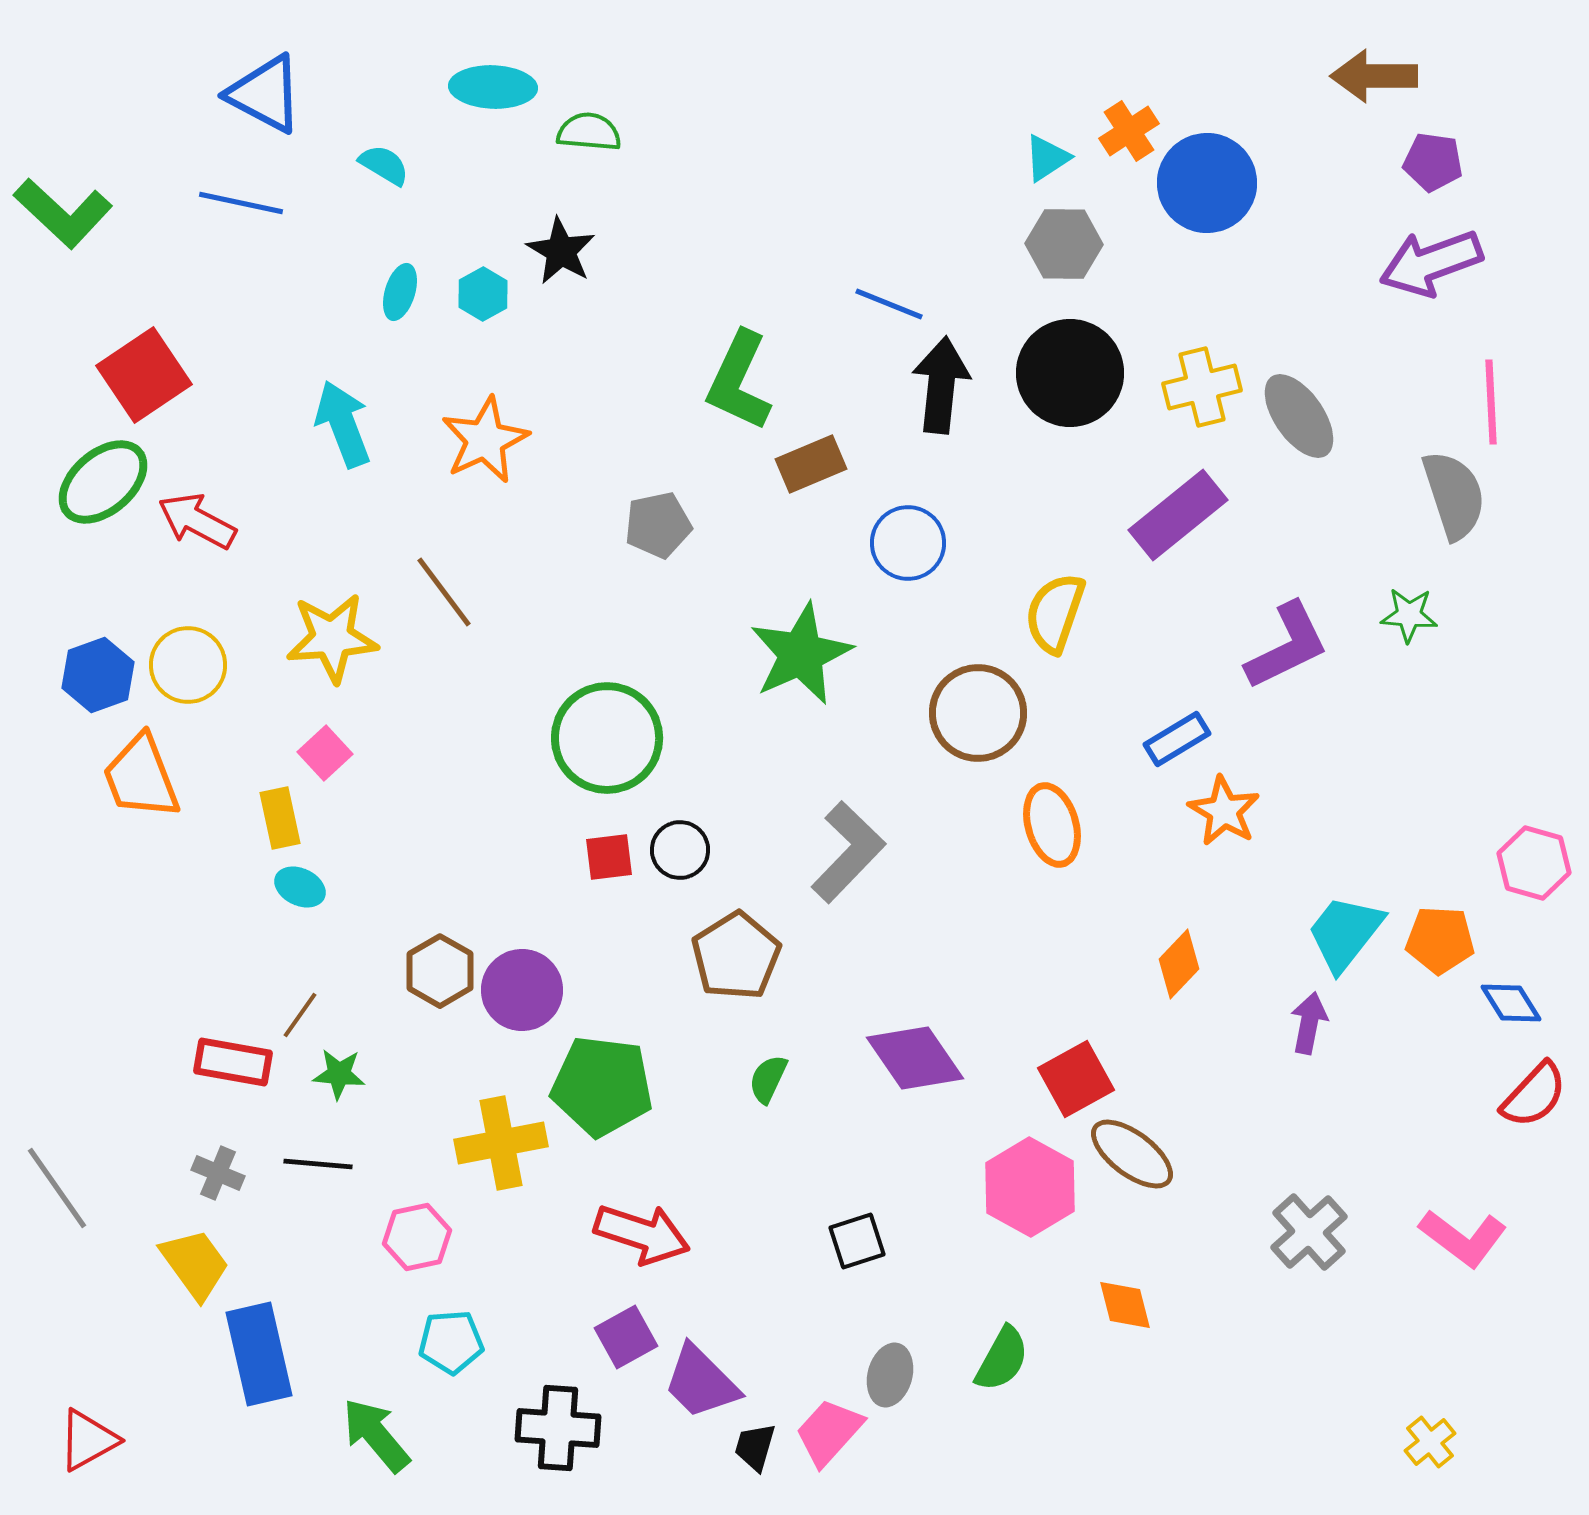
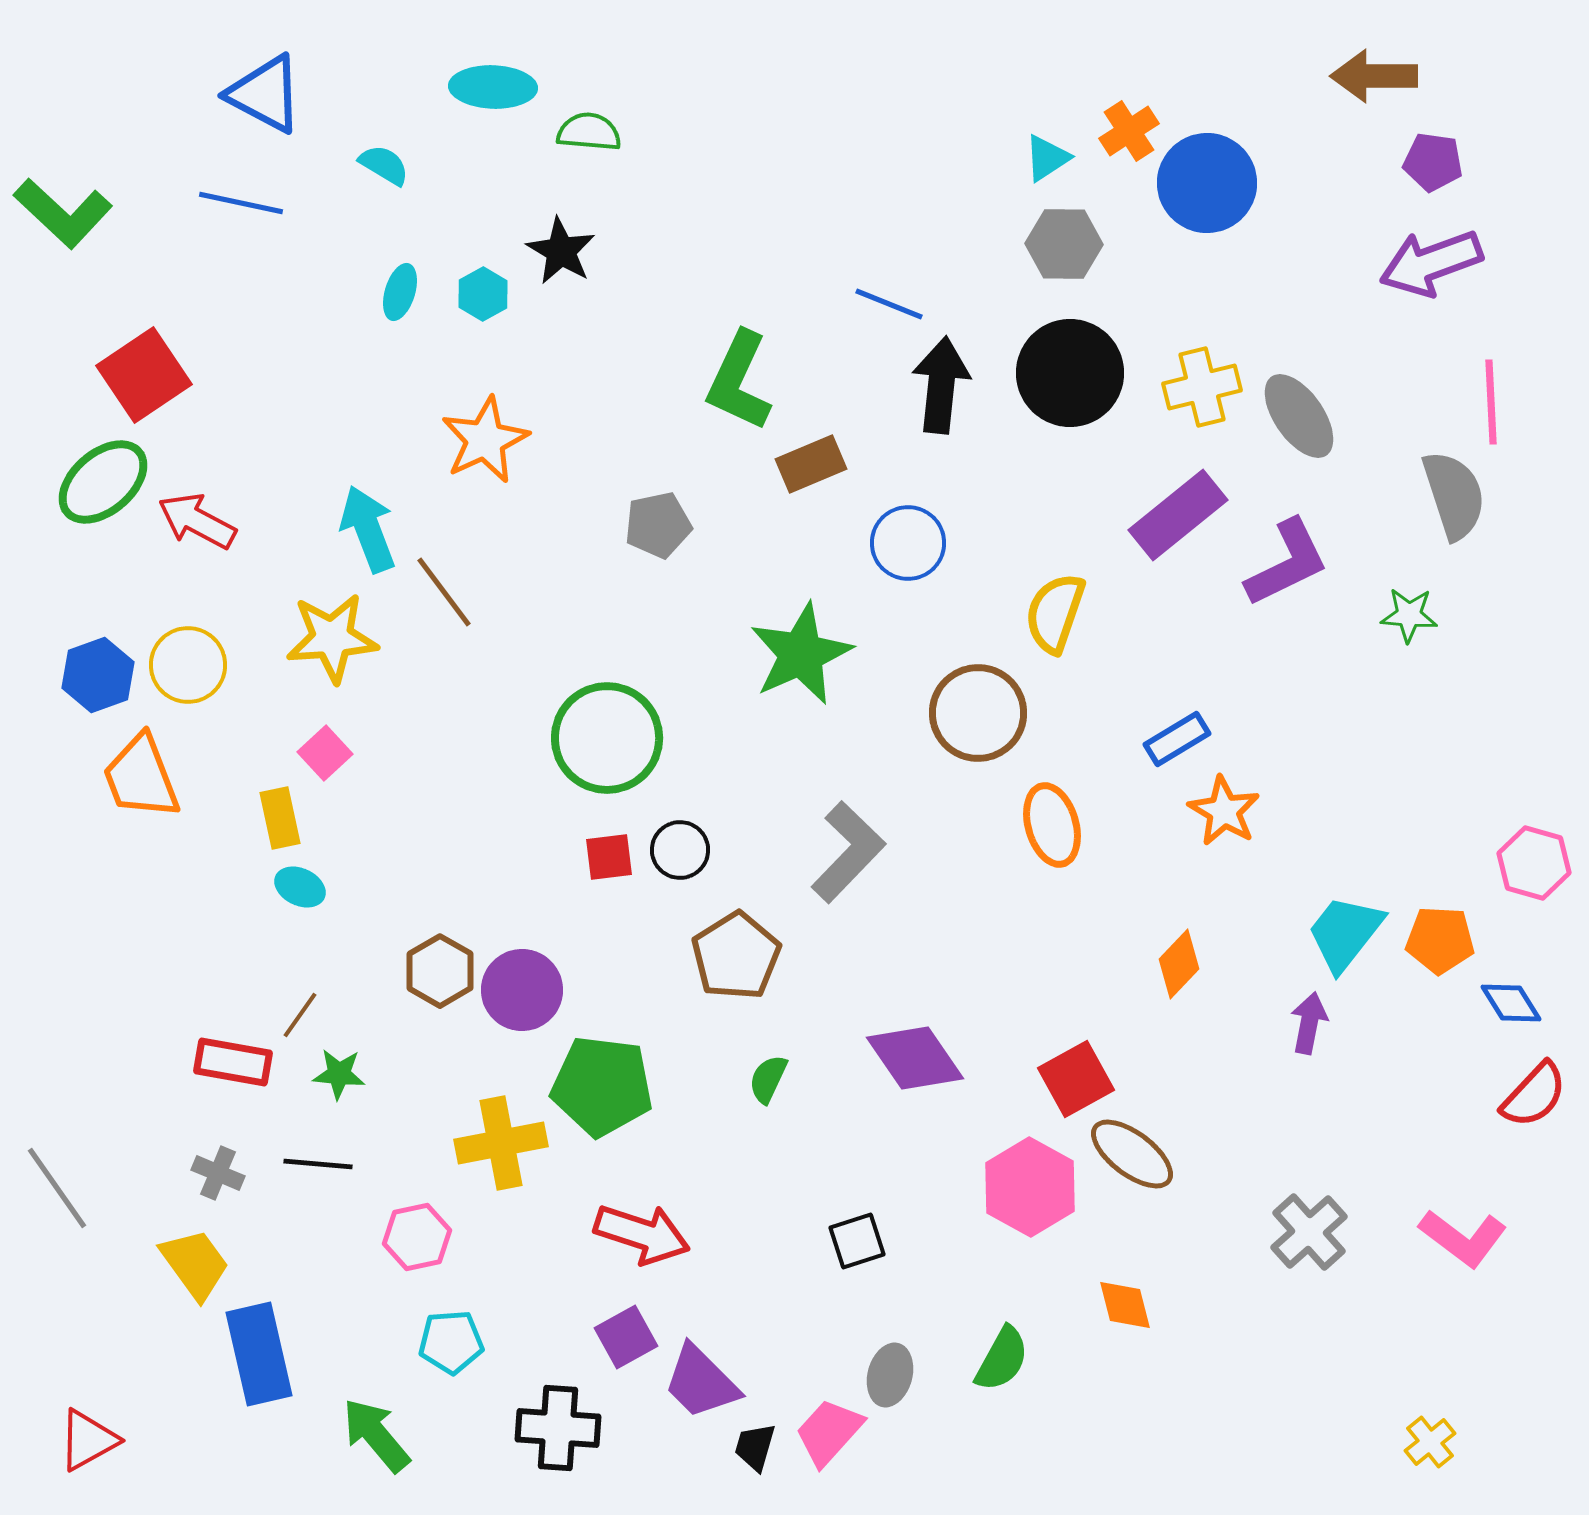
cyan arrow at (343, 424): moved 25 px right, 105 px down
purple L-shape at (1287, 646): moved 83 px up
